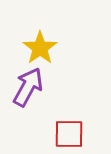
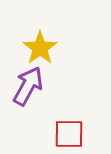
purple arrow: moved 1 px up
